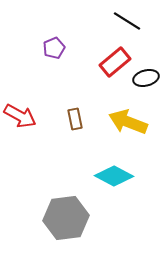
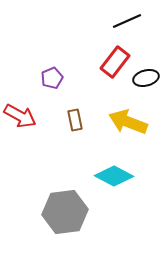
black line: rotated 56 degrees counterclockwise
purple pentagon: moved 2 px left, 30 px down
red rectangle: rotated 12 degrees counterclockwise
brown rectangle: moved 1 px down
gray hexagon: moved 1 px left, 6 px up
